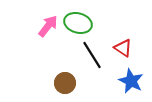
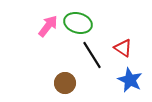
blue star: moved 1 px left, 1 px up
